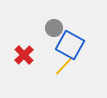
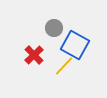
blue square: moved 5 px right
red cross: moved 10 px right
